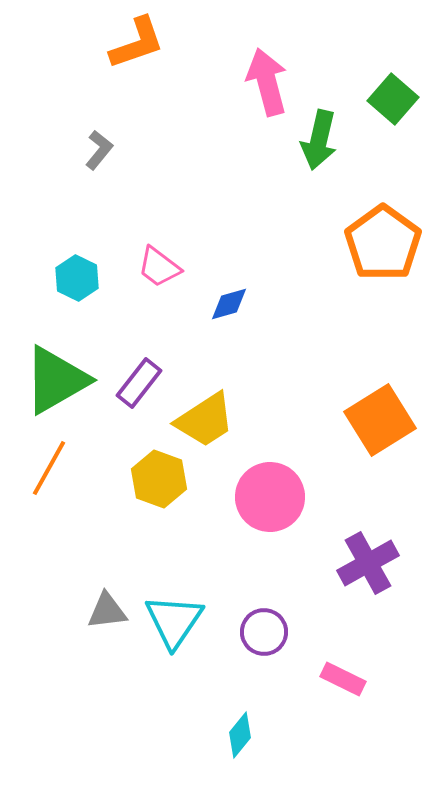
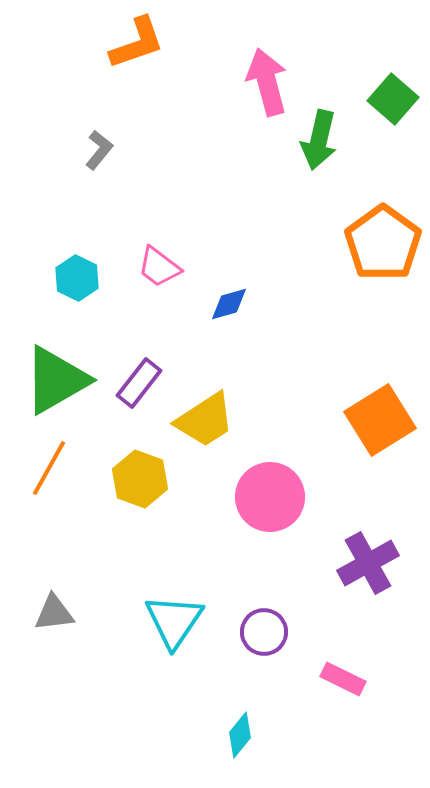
yellow hexagon: moved 19 px left
gray triangle: moved 53 px left, 2 px down
